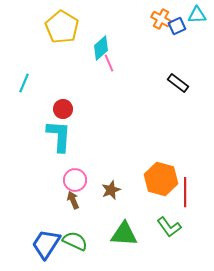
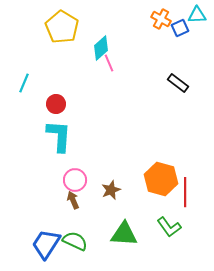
blue square: moved 3 px right, 2 px down
red circle: moved 7 px left, 5 px up
